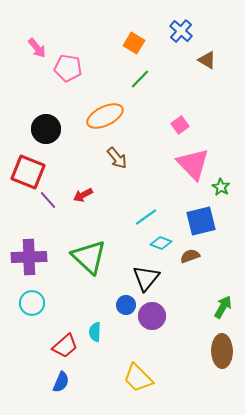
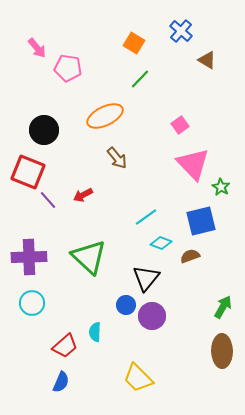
black circle: moved 2 px left, 1 px down
